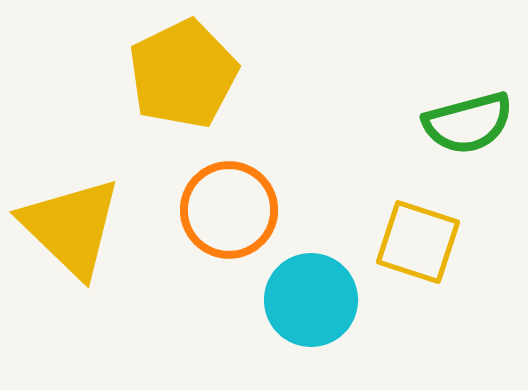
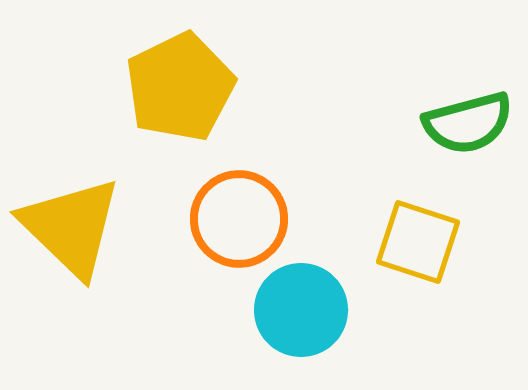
yellow pentagon: moved 3 px left, 13 px down
orange circle: moved 10 px right, 9 px down
cyan circle: moved 10 px left, 10 px down
